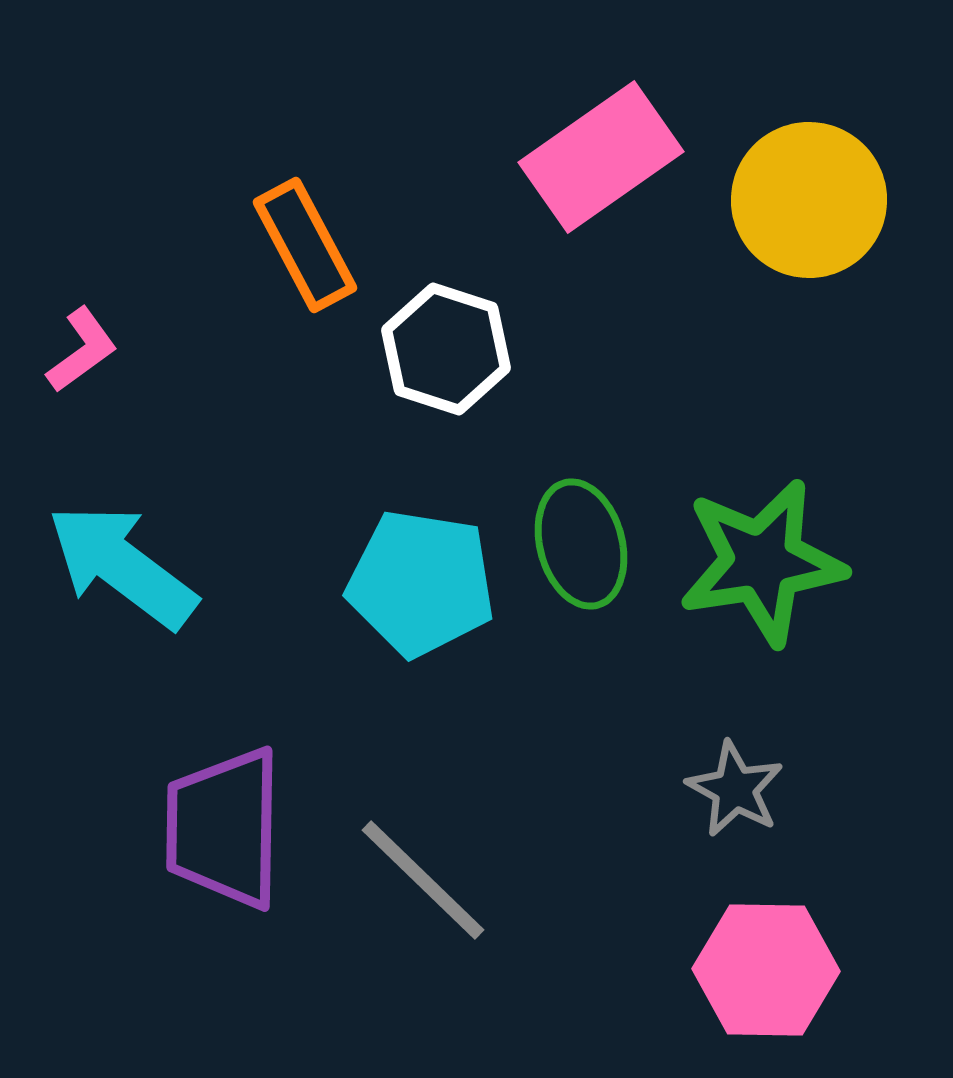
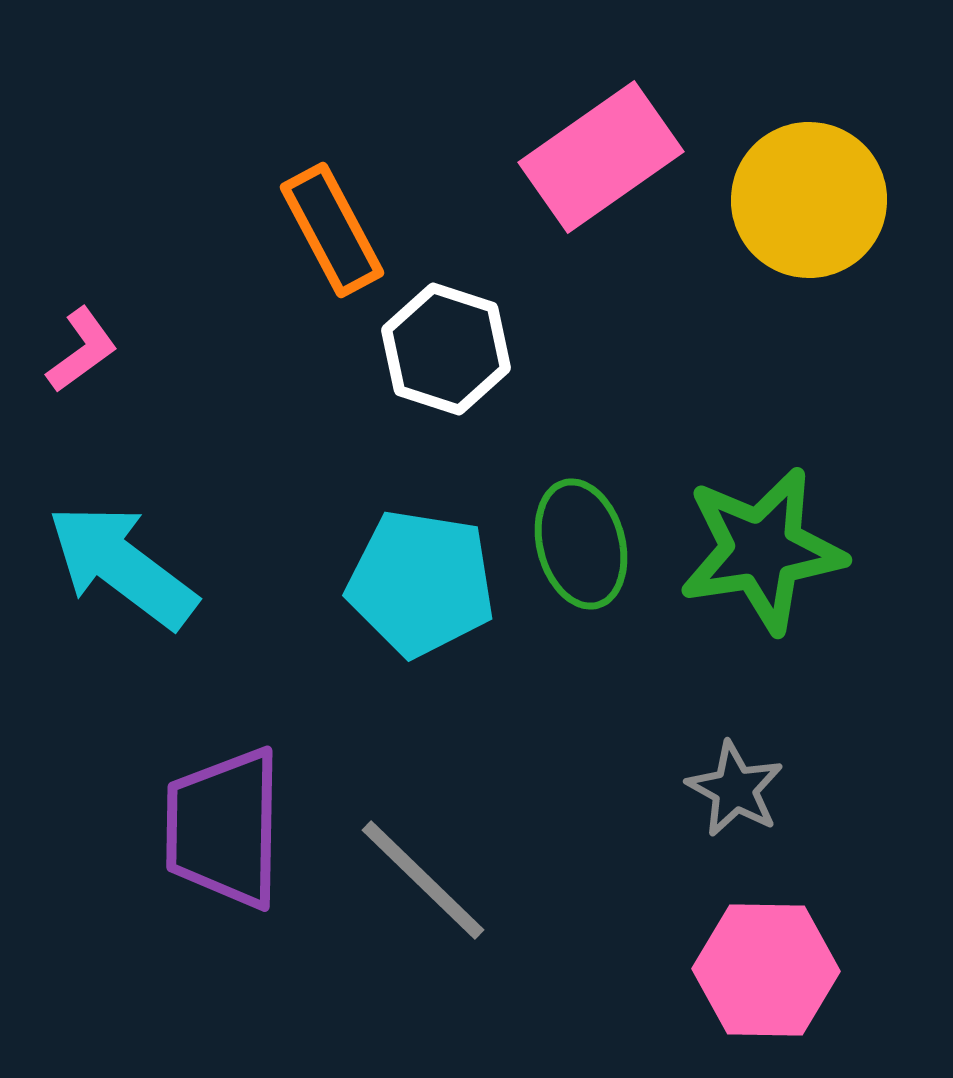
orange rectangle: moved 27 px right, 15 px up
green star: moved 12 px up
